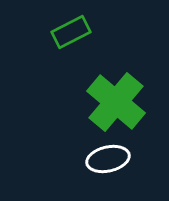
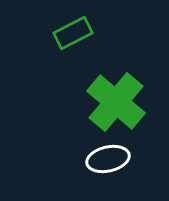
green rectangle: moved 2 px right, 1 px down
